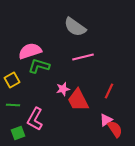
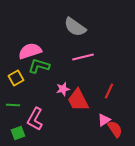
yellow square: moved 4 px right, 2 px up
pink triangle: moved 2 px left
